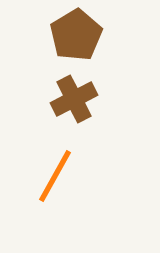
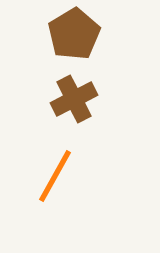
brown pentagon: moved 2 px left, 1 px up
